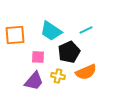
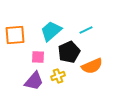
cyan trapezoid: rotated 105 degrees clockwise
orange semicircle: moved 6 px right, 6 px up
yellow cross: rotated 32 degrees counterclockwise
